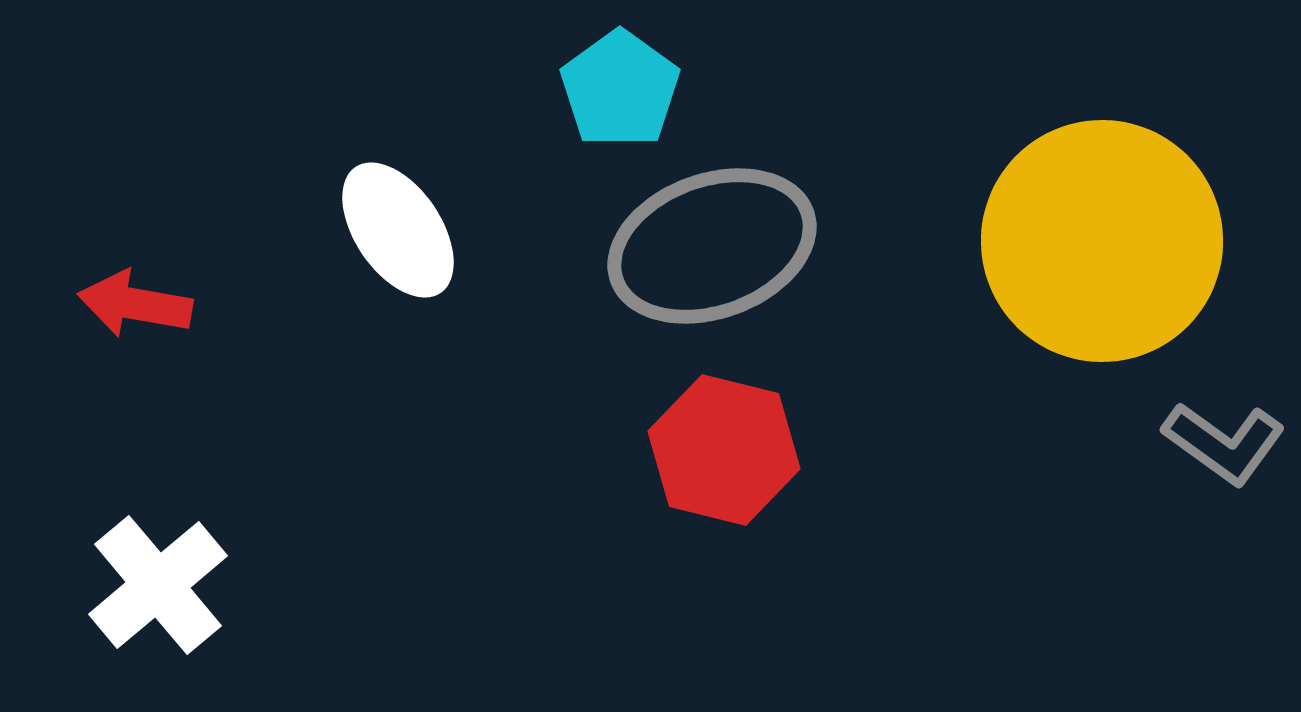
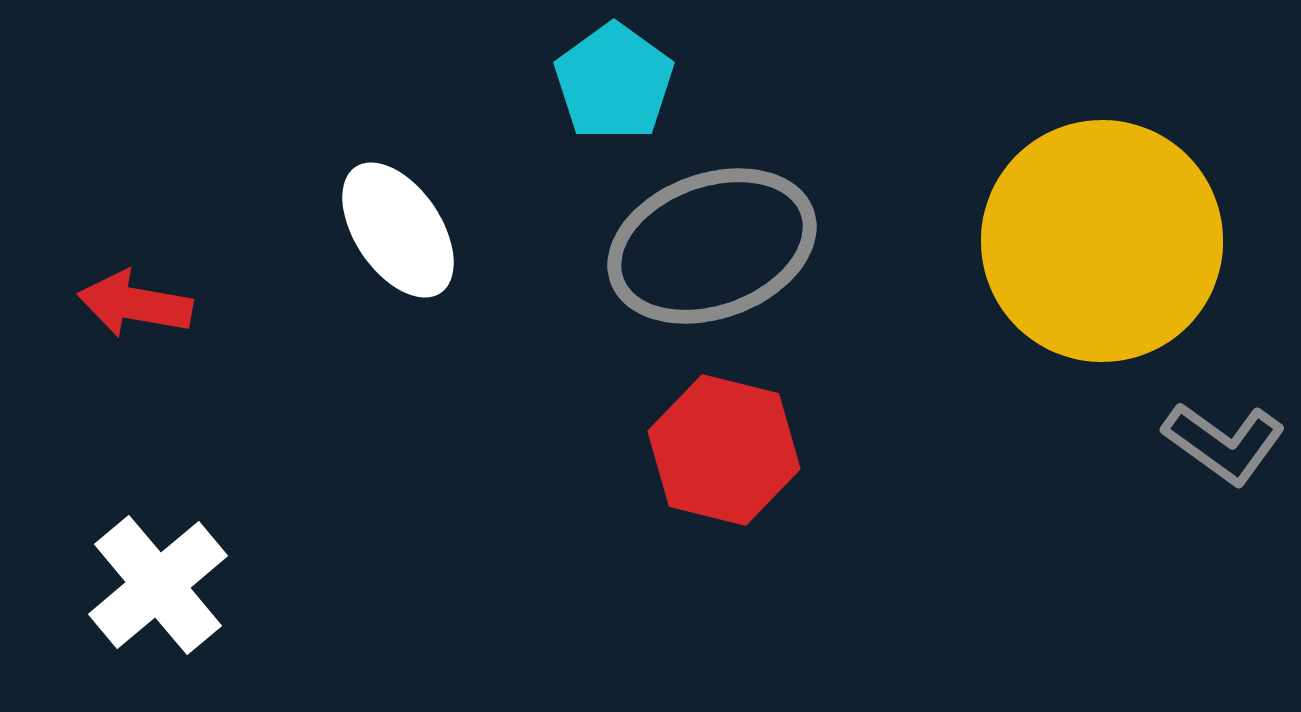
cyan pentagon: moved 6 px left, 7 px up
